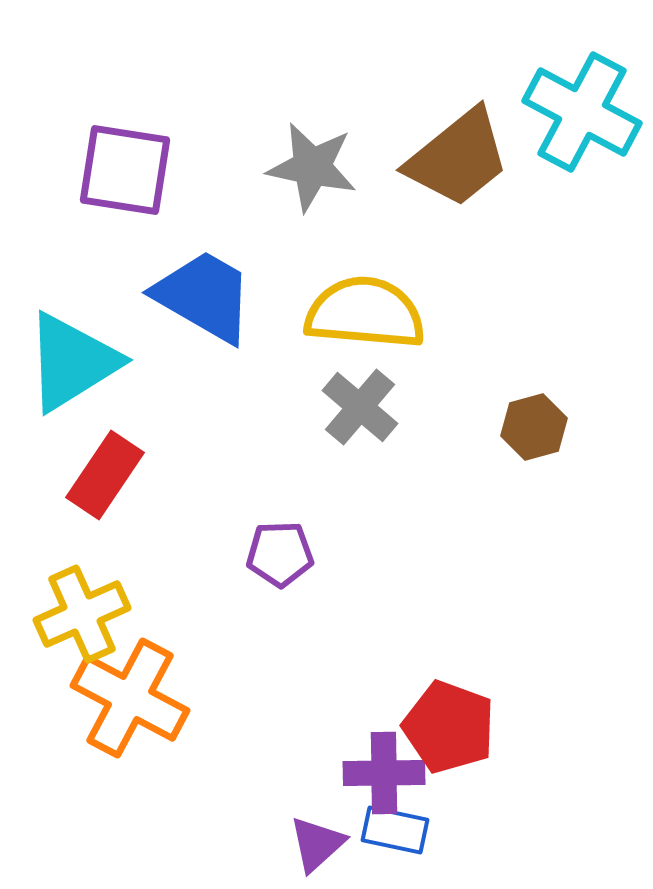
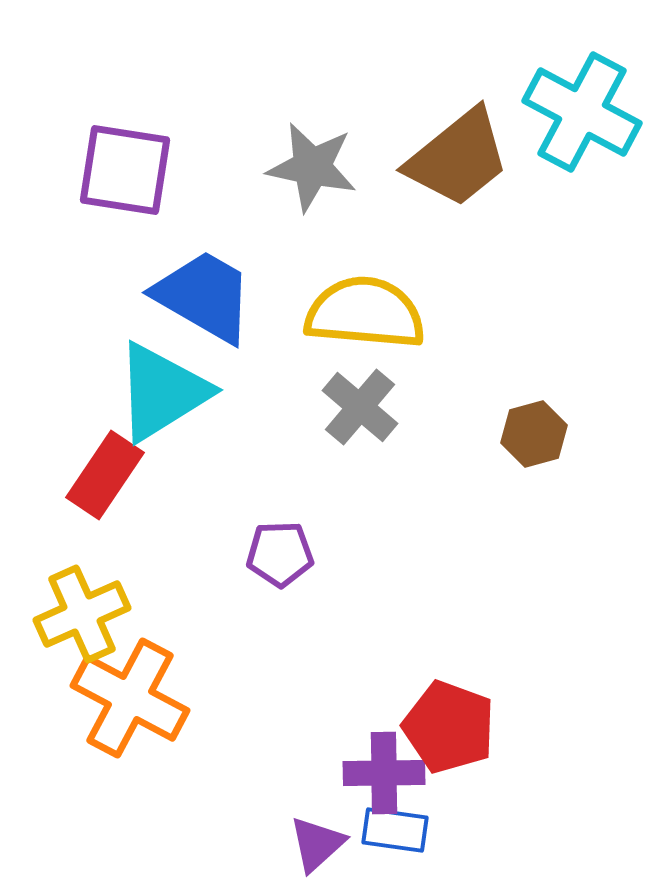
cyan triangle: moved 90 px right, 30 px down
brown hexagon: moved 7 px down
blue rectangle: rotated 4 degrees counterclockwise
